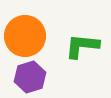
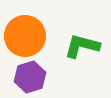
green L-shape: rotated 9 degrees clockwise
